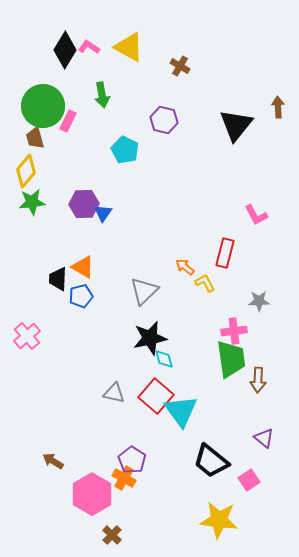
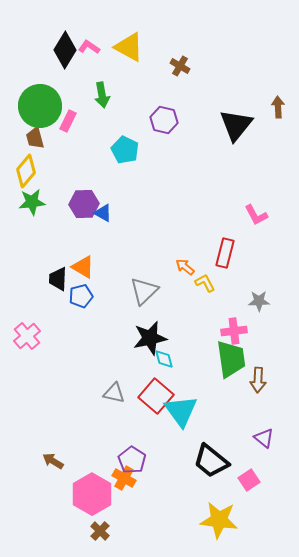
green circle at (43, 106): moved 3 px left
blue triangle at (103, 213): rotated 36 degrees counterclockwise
brown cross at (112, 535): moved 12 px left, 4 px up
